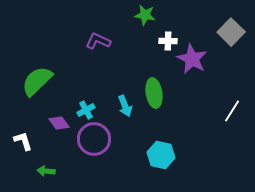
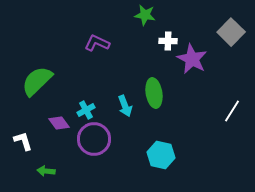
purple L-shape: moved 1 px left, 2 px down
